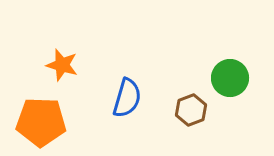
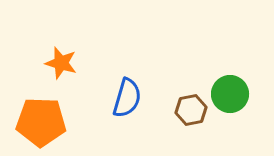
orange star: moved 1 px left, 2 px up
green circle: moved 16 px down
brown hexagon: rotated 8 degrees clockwise
